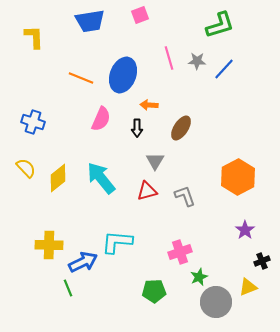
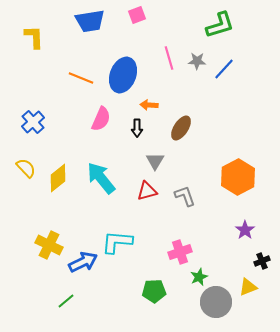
pink square: moved 3 px left
blue cross: rotated 30 degrees clockwise
yellow cross: rotated 24 degrees clockwise
green line: moved 2 px left, 13 px down; rotated 72 degrees clockwise
